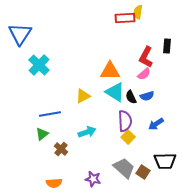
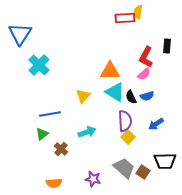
yellow triangle: rotated 21 degrees counterclockwise
